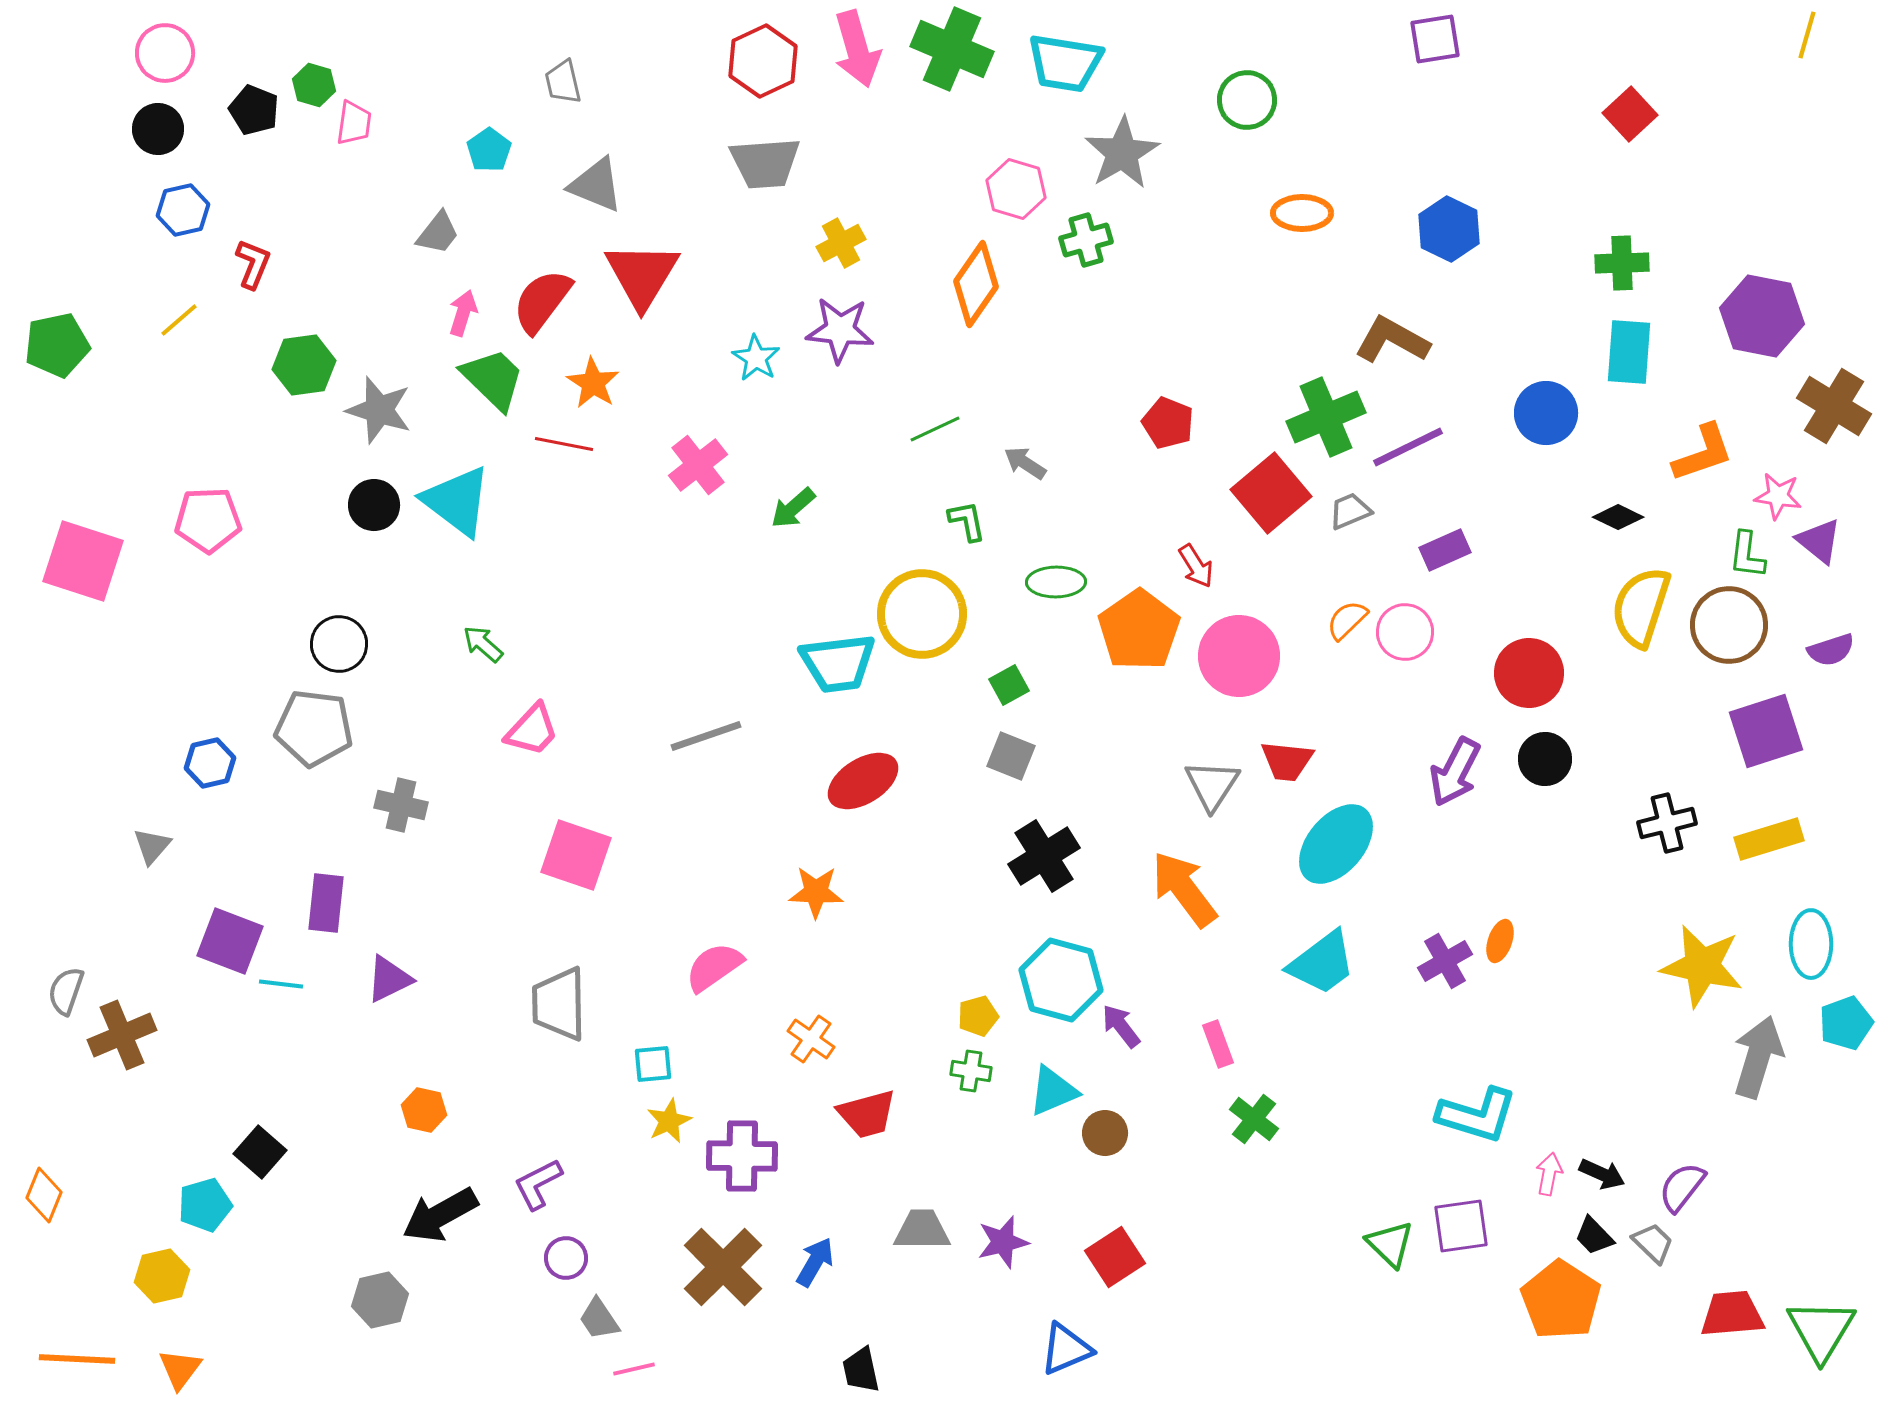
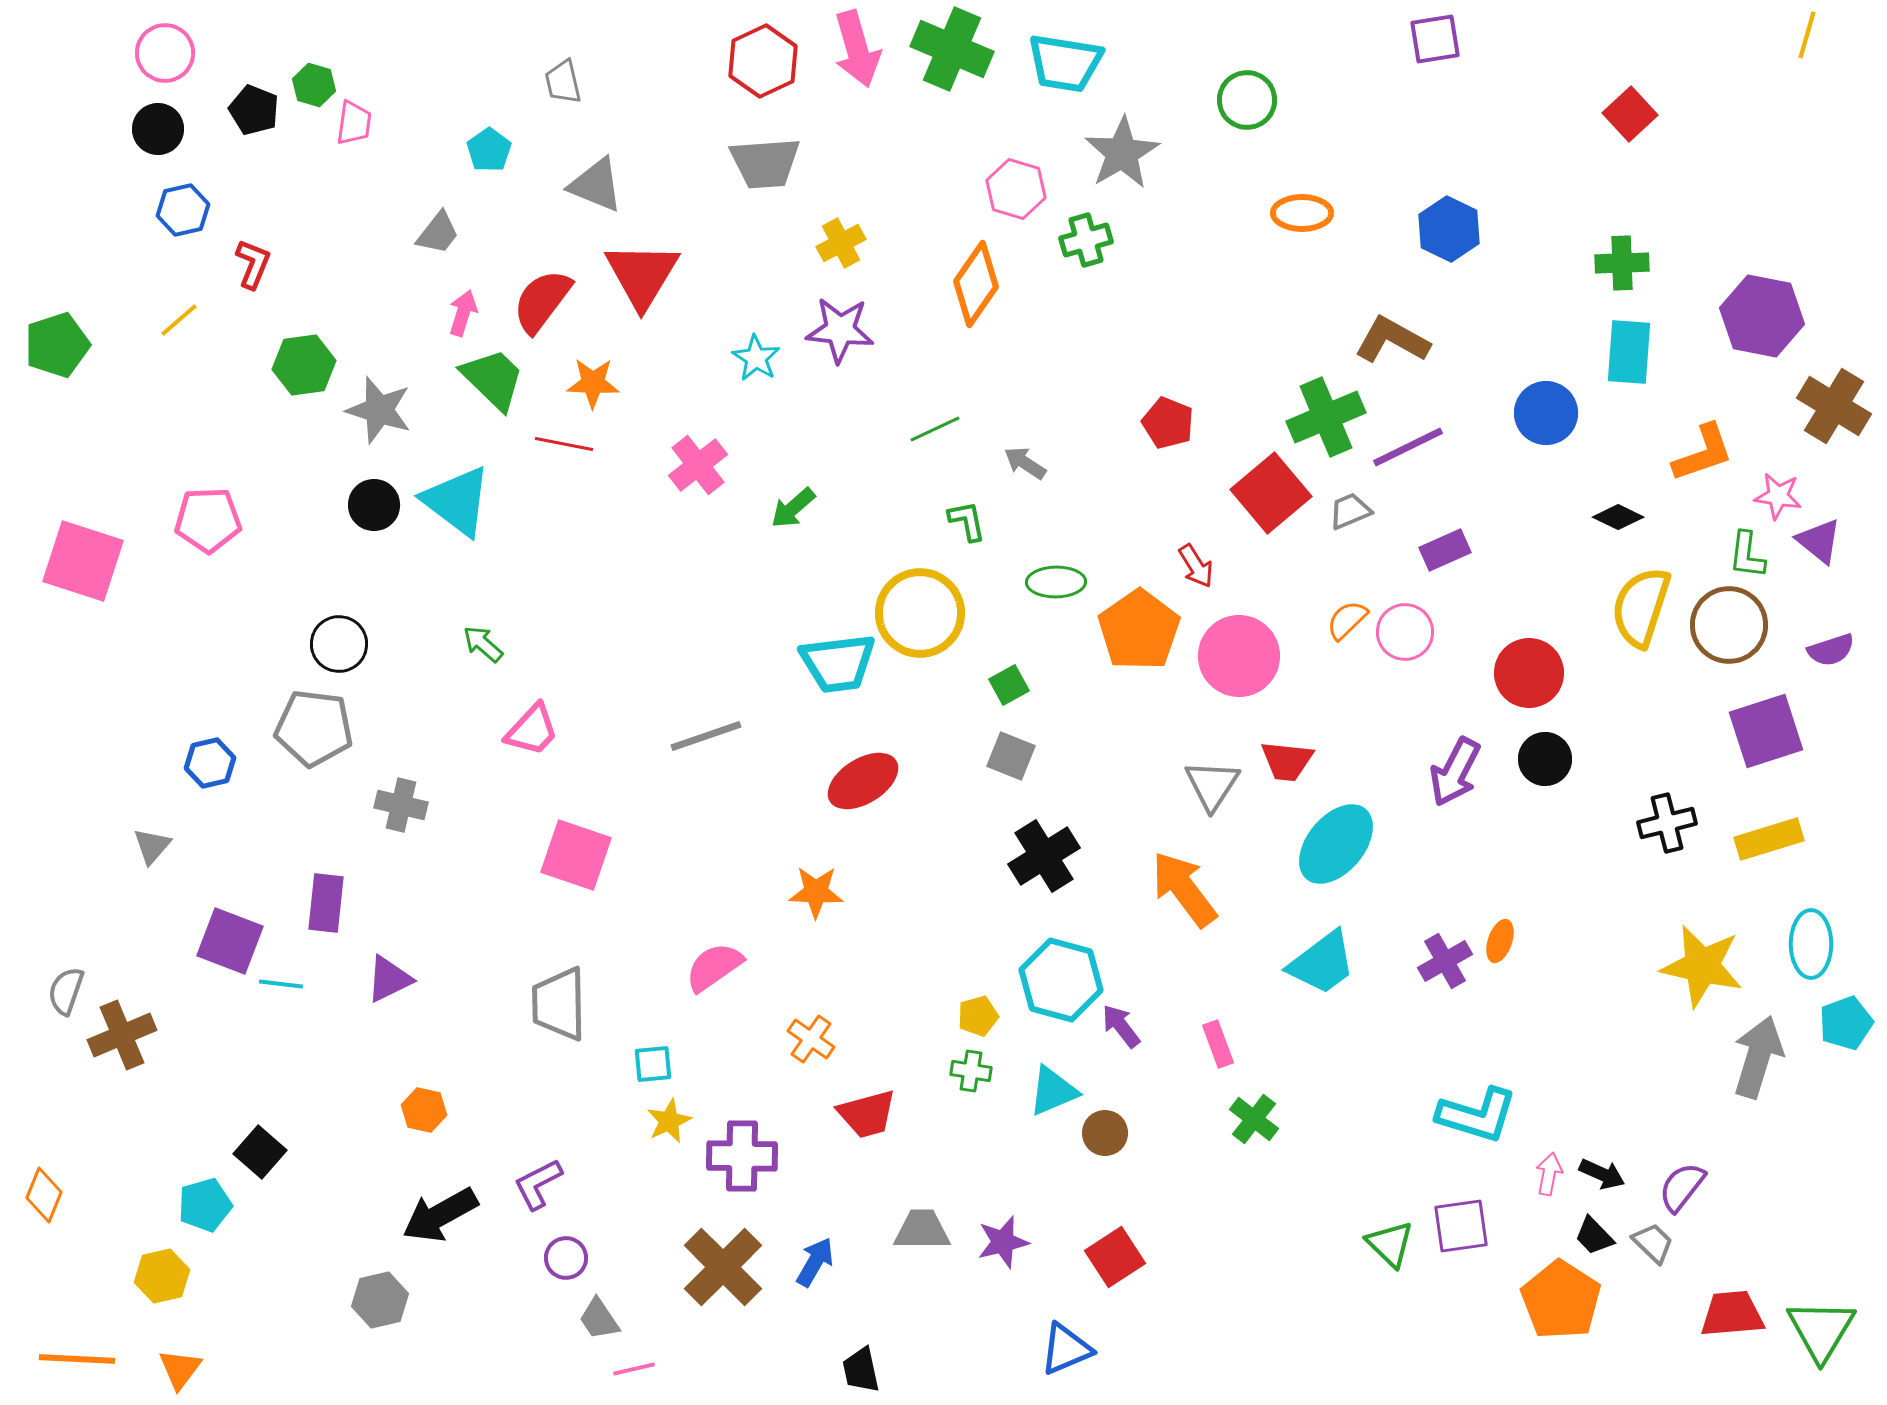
green pentagon at (57, 345): rotated 6 degrees counterclockwise
orange star at (593, 383): rotated 30 degrees counterclockwise
yellow circle at (922, 614): moved 2 px left, 1 px up
